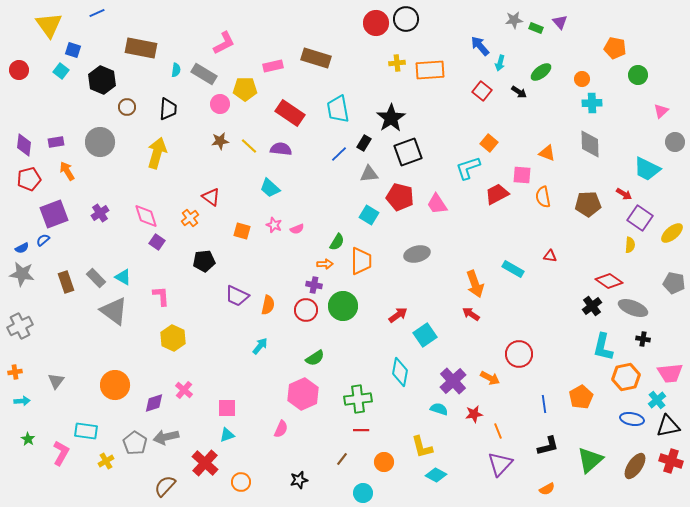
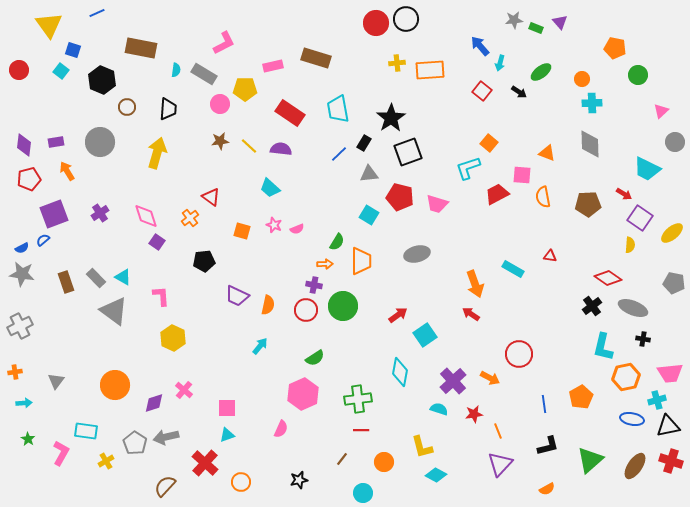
pink trapezoid at (437, 204): rotated 40 degrees counterclockwise
red diamond at (609, 281): moved 1 px left, 3 px up
cyan cross at (657, 400): rotated 24 degrees clockwise
cyan arrow at (22, 401): moved 2 px right, 2 px down
